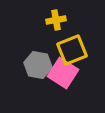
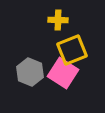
yellow cross: moved 2 px right; rotated 12 degrees clockwise
gray hexagon: moved 8 px left, 7 px down; rotated 12 degrees clockwise
